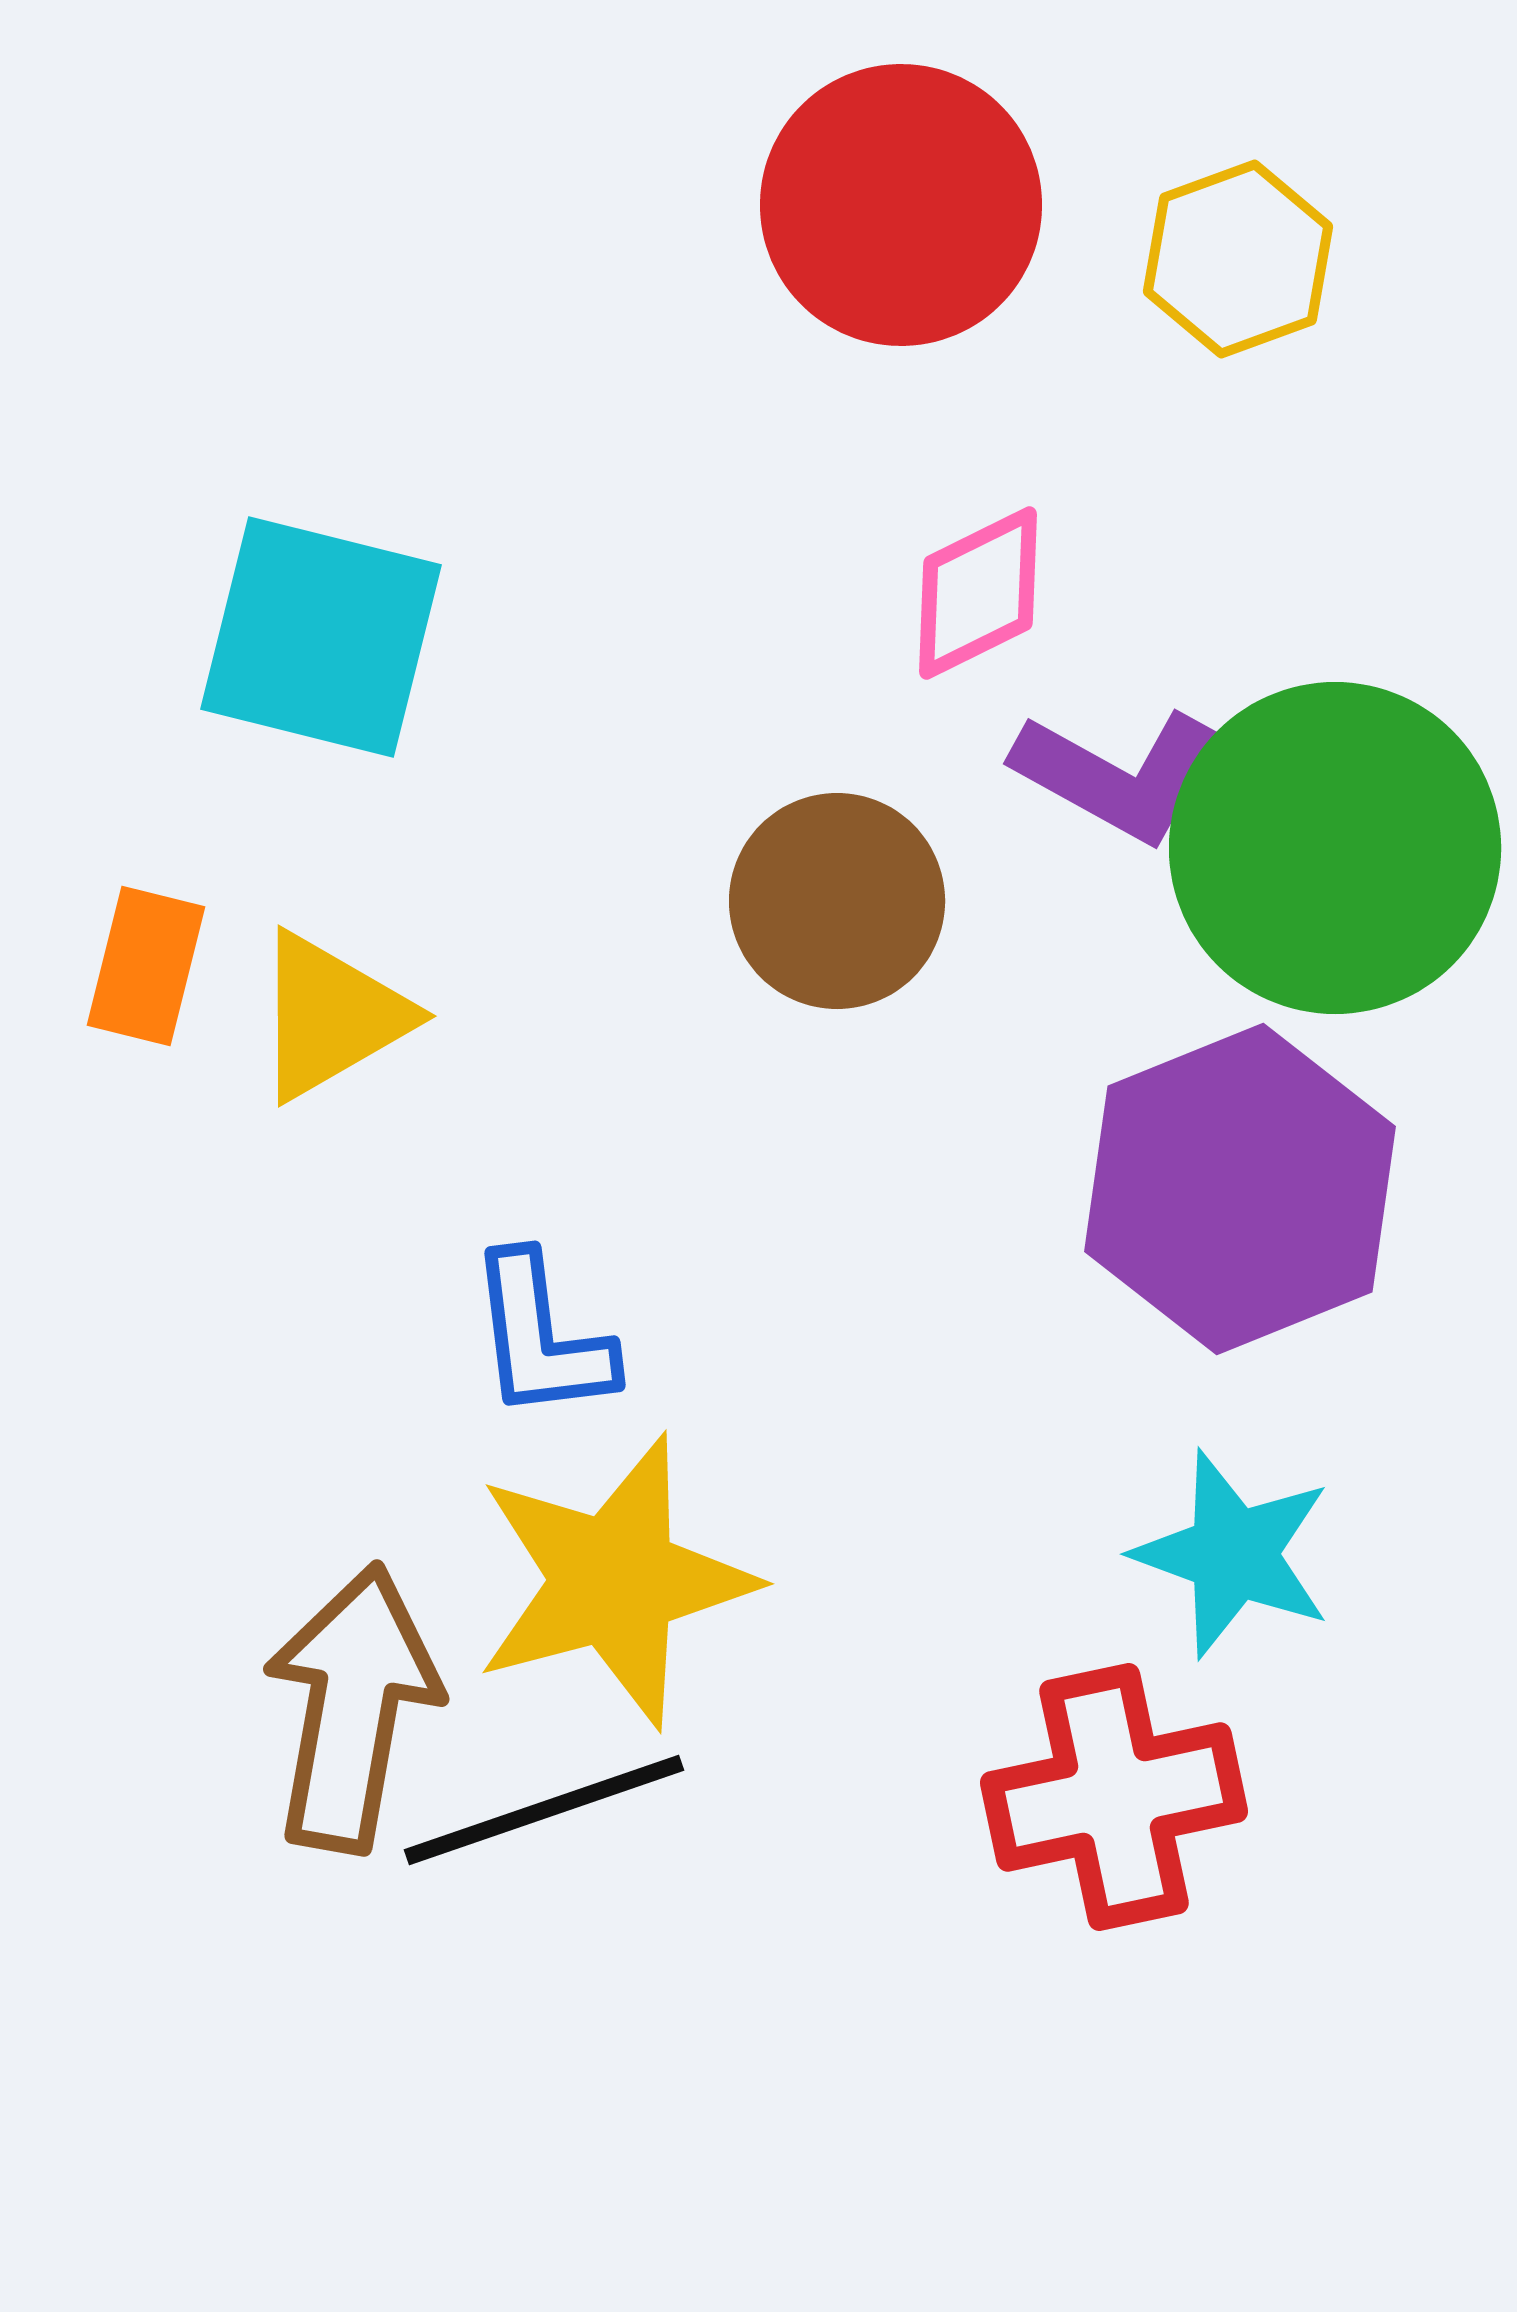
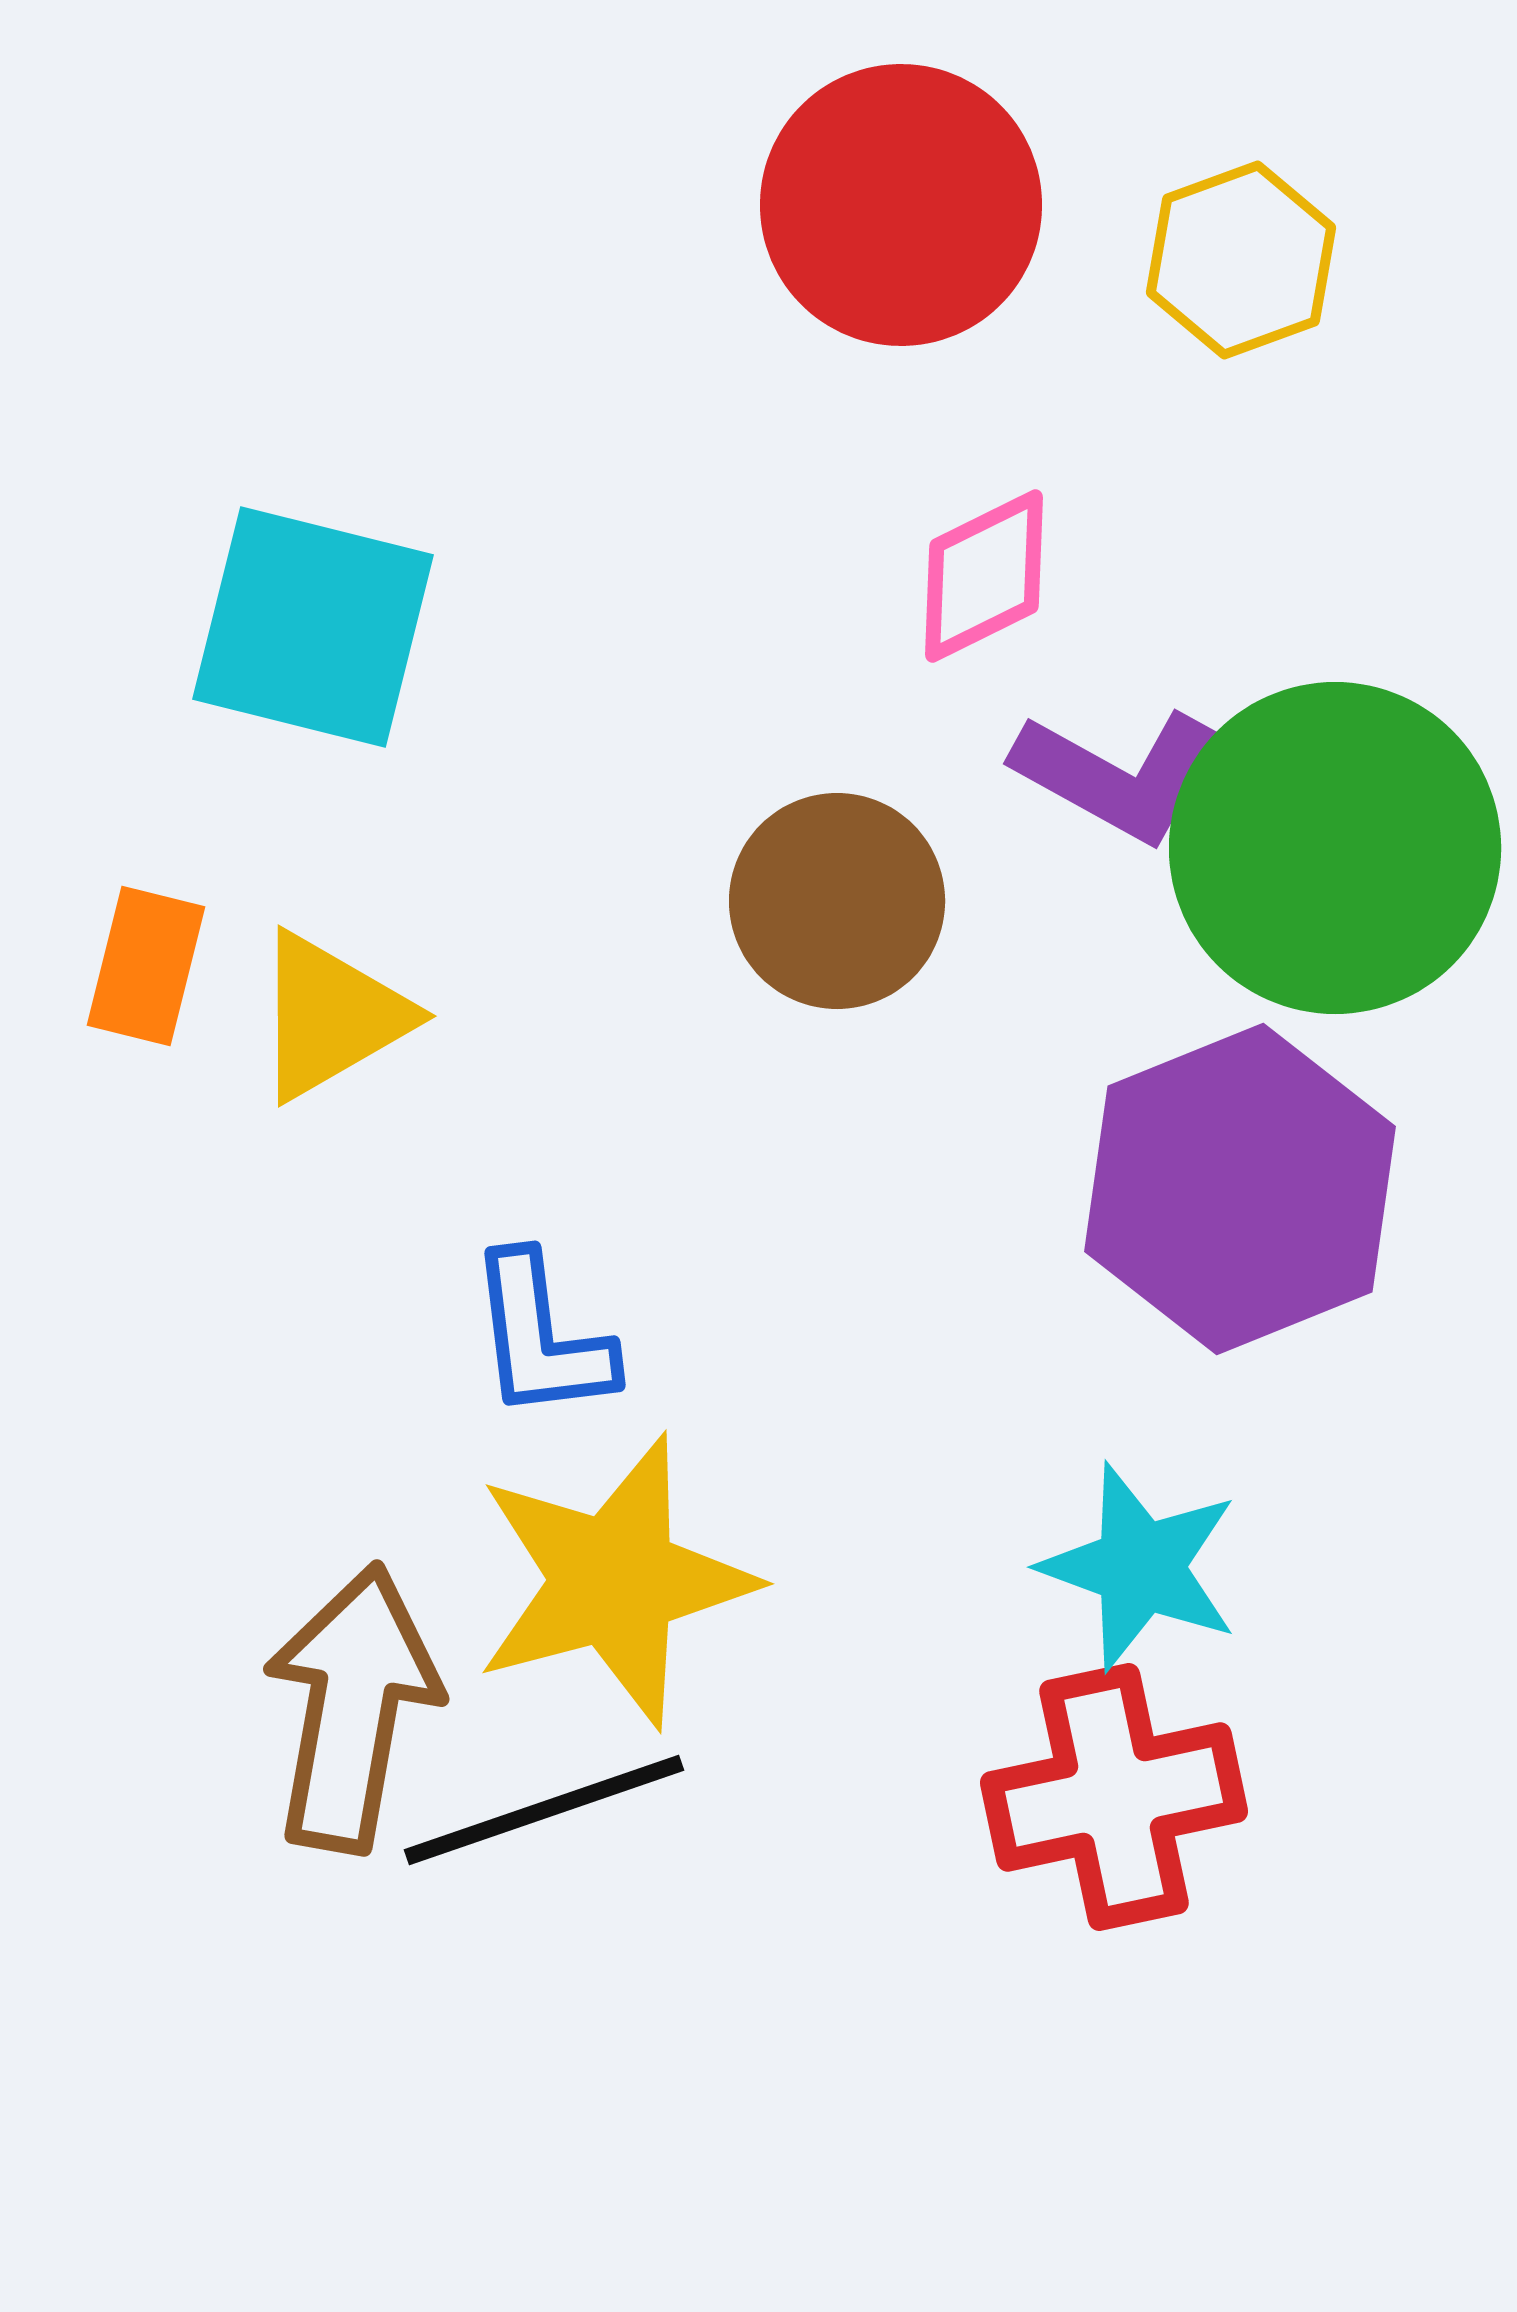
yellow hexagon: moved 3 px right, 1 px down
pink diamond: moved 6 px right, 17 px up
cyan square: moved 8 px left, 10 px up
cyan star: moved 93 px left, 13 px down
